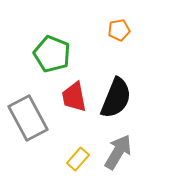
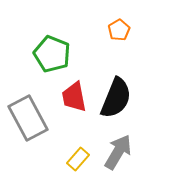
orange pentagon: rotated 20 degrees counterclockwise
